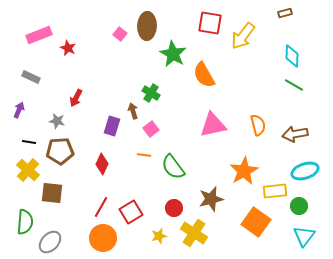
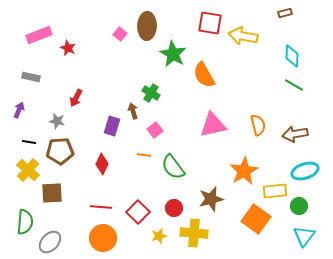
yellow arrow at (243, 36): rotated 64 degrees clockwise
gray rectangle at (31, 77): rotated 12 degrees counterclockwise
pink square at (151, 129): moved 4 px right, 1 px down
brown square at (52, 193): rotated 10 degrees counterclockwise
red line at (101, 207): rotated 65 degrees clockwise
red square at (131, 212): moved 7 px right; rotated 15 degrees counterclockwise
orange square at (256, 222): moved 3 px up
yellow cross at (194, 233): rotated 28 degrees counterclockwise
